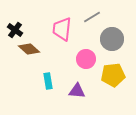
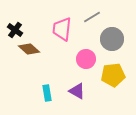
cyan rectangle: moved 1 px left, 12 px down
purple triangle: rotated 24 degrees clockwise
